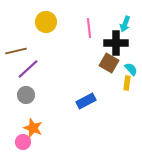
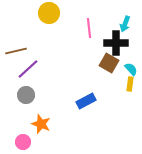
yellow circle: moved 3 px right, 9 px up
yellow rectangle: moved 3 px right, 1 px down
orange star: moved 8 px right, 4 px up
